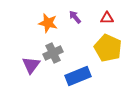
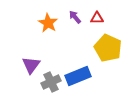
red triangle: moved 10 px left
orange star: rotated 18 degrees clockwise
gray cross: moved 2 px left, 29 px down
